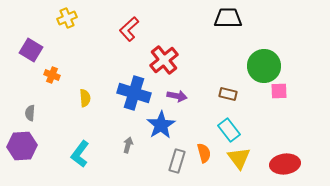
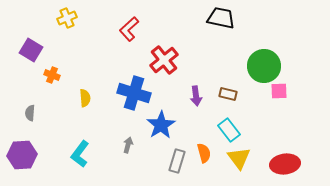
black trapezoid: moved 7 px left; rotated 12 degrees clockwise
purple arrow: moved 19 px right; rotated 72 degrees clockwise
purple hexagon: moved 9 px down
